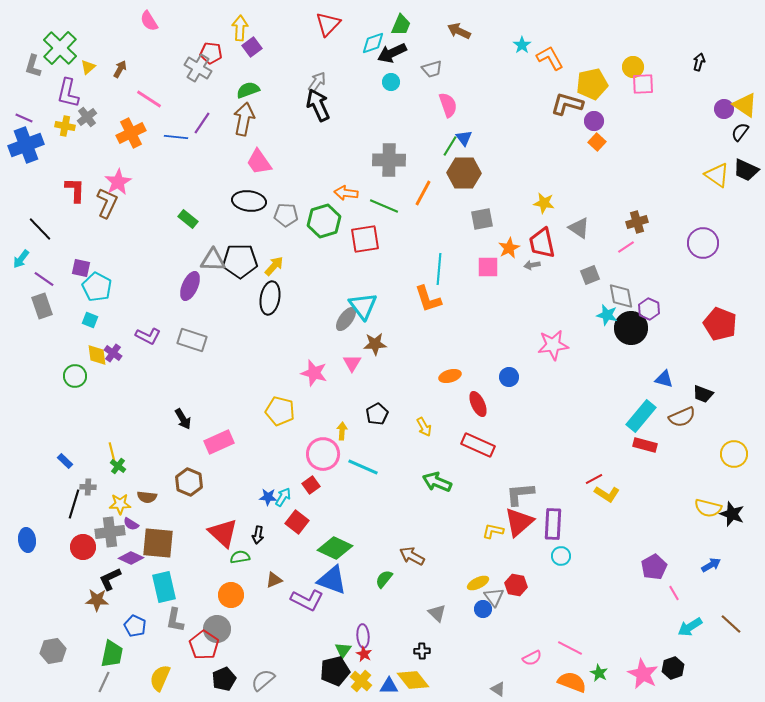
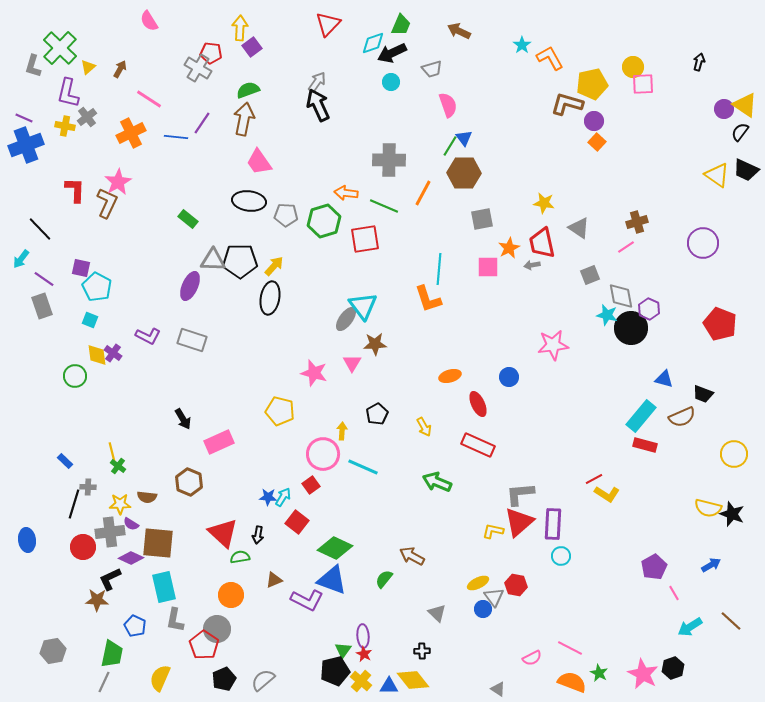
brown line at (731, 624): moved 3 px up
